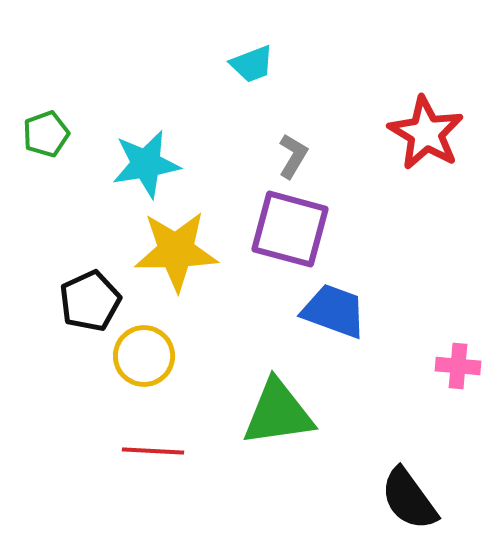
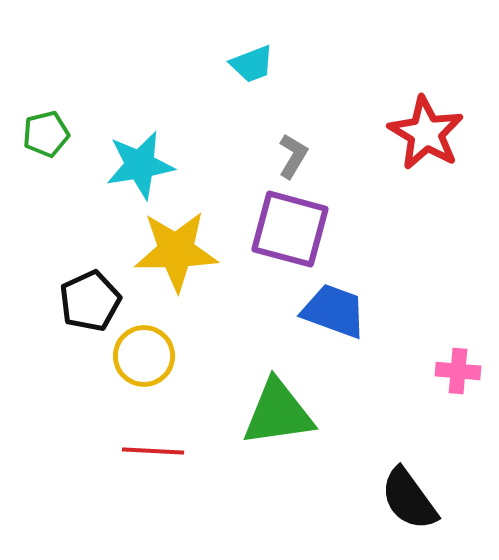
green pentagon: rotated 6 degrees clockwise
cyan star: moved 6 px left, 1 px down
pink cross: moved 5 px down
